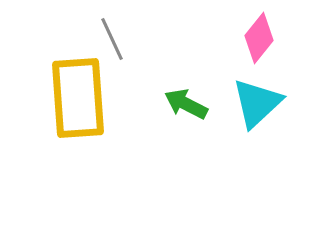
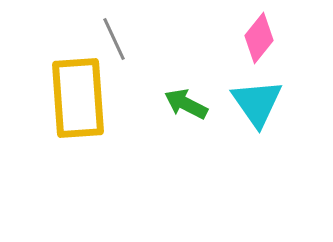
gray line: moved 2 px right
cyan triangle: rotated 22 degrees counterclockwise
